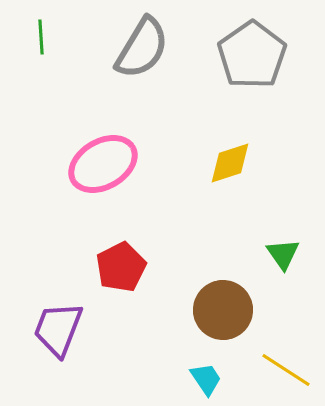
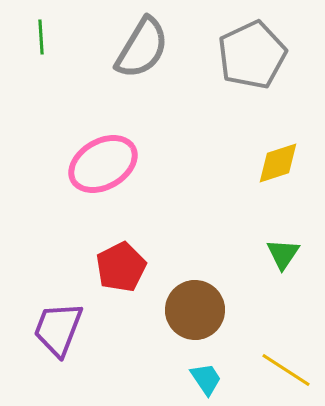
gray pentagon: rotated 10 degrees clockwise
yellow diamond: moved 48 px right
green triangle: rotated 9 degrees clockwise
brown circle: moved 28 px left
